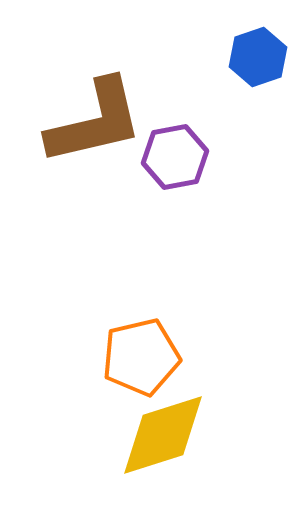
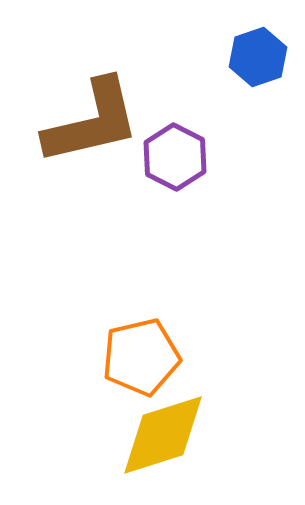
brown L-shape: moved 3 px left
purple hexagon: rotated 22 degrees counterclockwise
